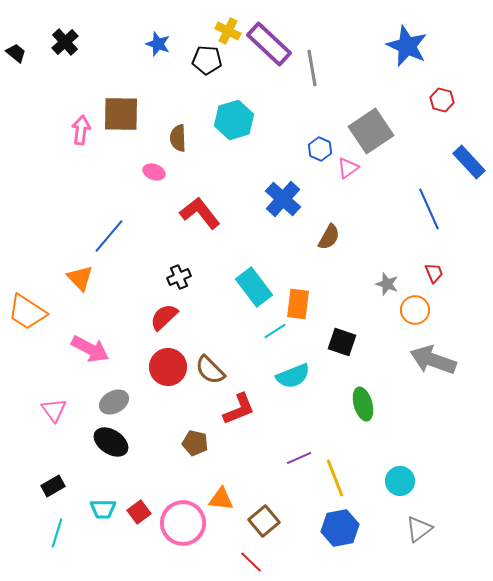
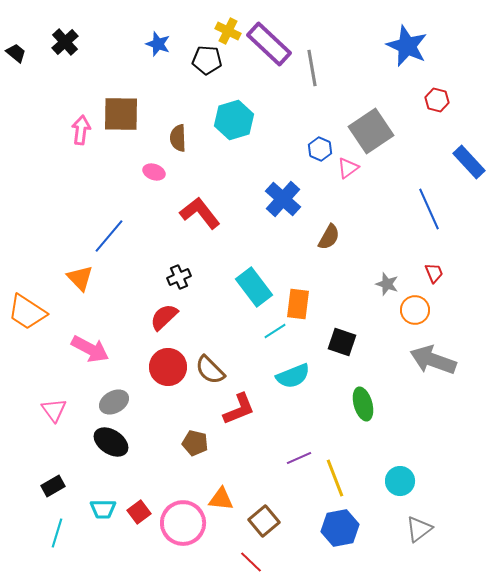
red hexagon at (442, 100): moved 5 px left
